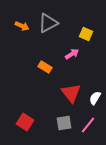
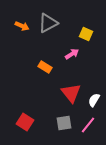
white semicircle: moved 1 px left, 2 px down
